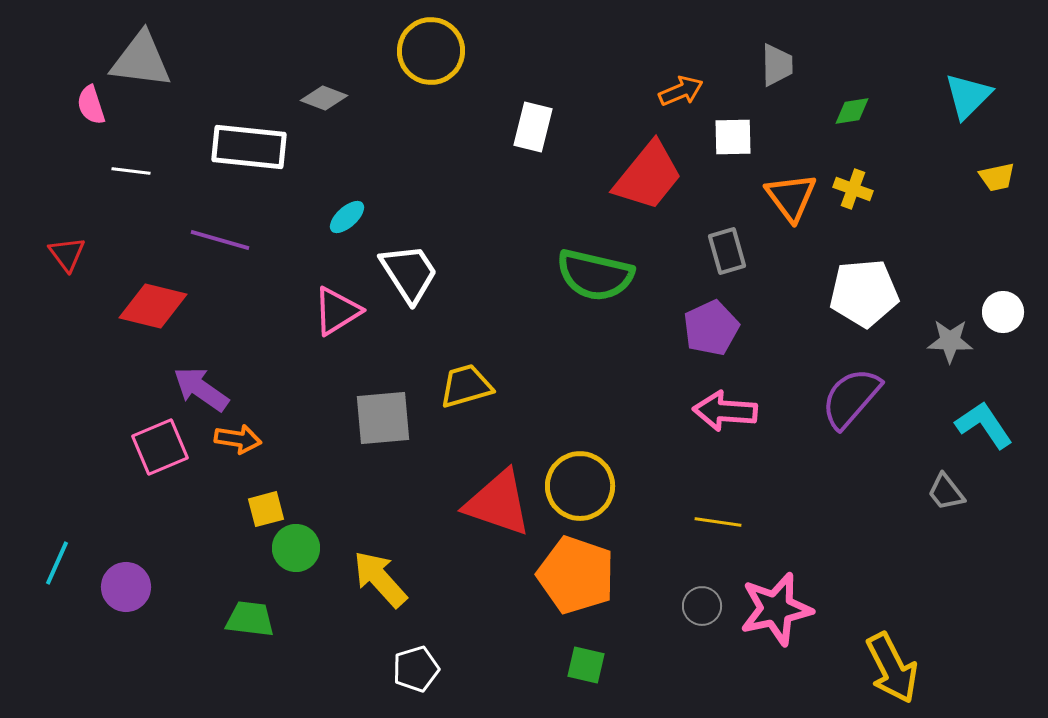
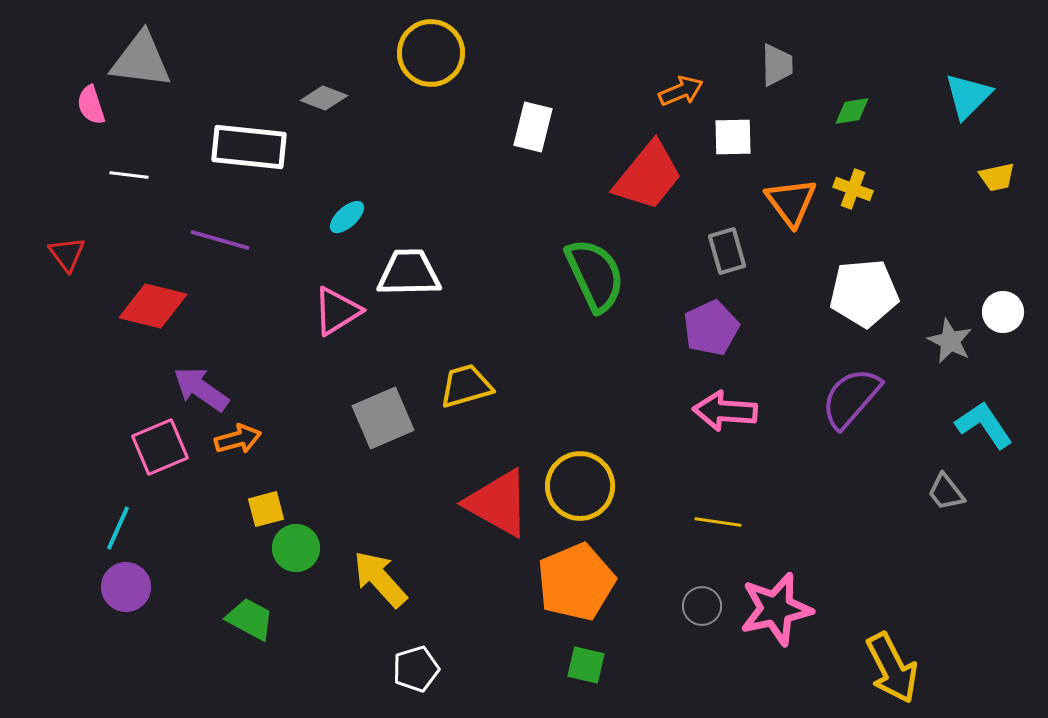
yellow circle at (431, 51): moved 2 px down
white line at (131, 171): moved 2 px left, 4 px down
orange triangle at (791, 197): moved 5 px down
white trapezoid at (409, 273): rotated 58 degrees counterclockwise
green semicircle at (595, 275): rotated 128 degrees counterclockwise
gray star at (950, 341): rotated 24 degrees clockwise
gray square at (383, 418): rotated 18 degrees counterclockwise
orange arrow at (238, 439): rotated 24 degrees counterclockwise
red triangle at (498, 503): rotated 10 degrees clockwise
cyan line at (57, 563): moved 61 px right, 35 px up
orange pentagon at (576, 575): moved 7 px down; rotated 30 degrees clockwise
green trapezoid at (250, 619): rotated 21 degrees clockwise
